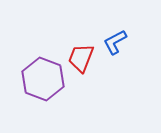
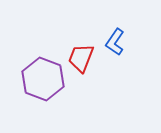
blue L-shape: rotated 28 degrees counterclockwise
